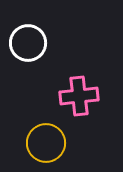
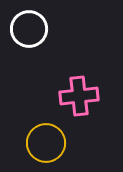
white circle: moved 1 px right, 14 px up
